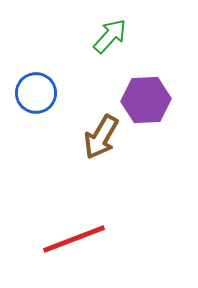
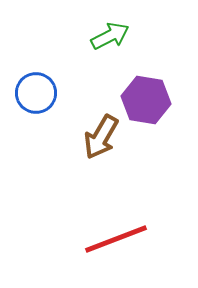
green arrow: rotated 21 degrees clockwise
purple hexagon: rotated 12 degrees clockwise
red line: moved 42 px right
